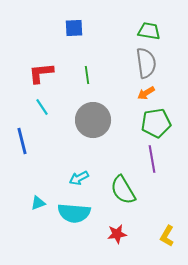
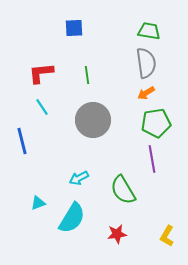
cyan semicircle: moved 2 px left, 5 px down; rotated 64 degrees counterclockwise
